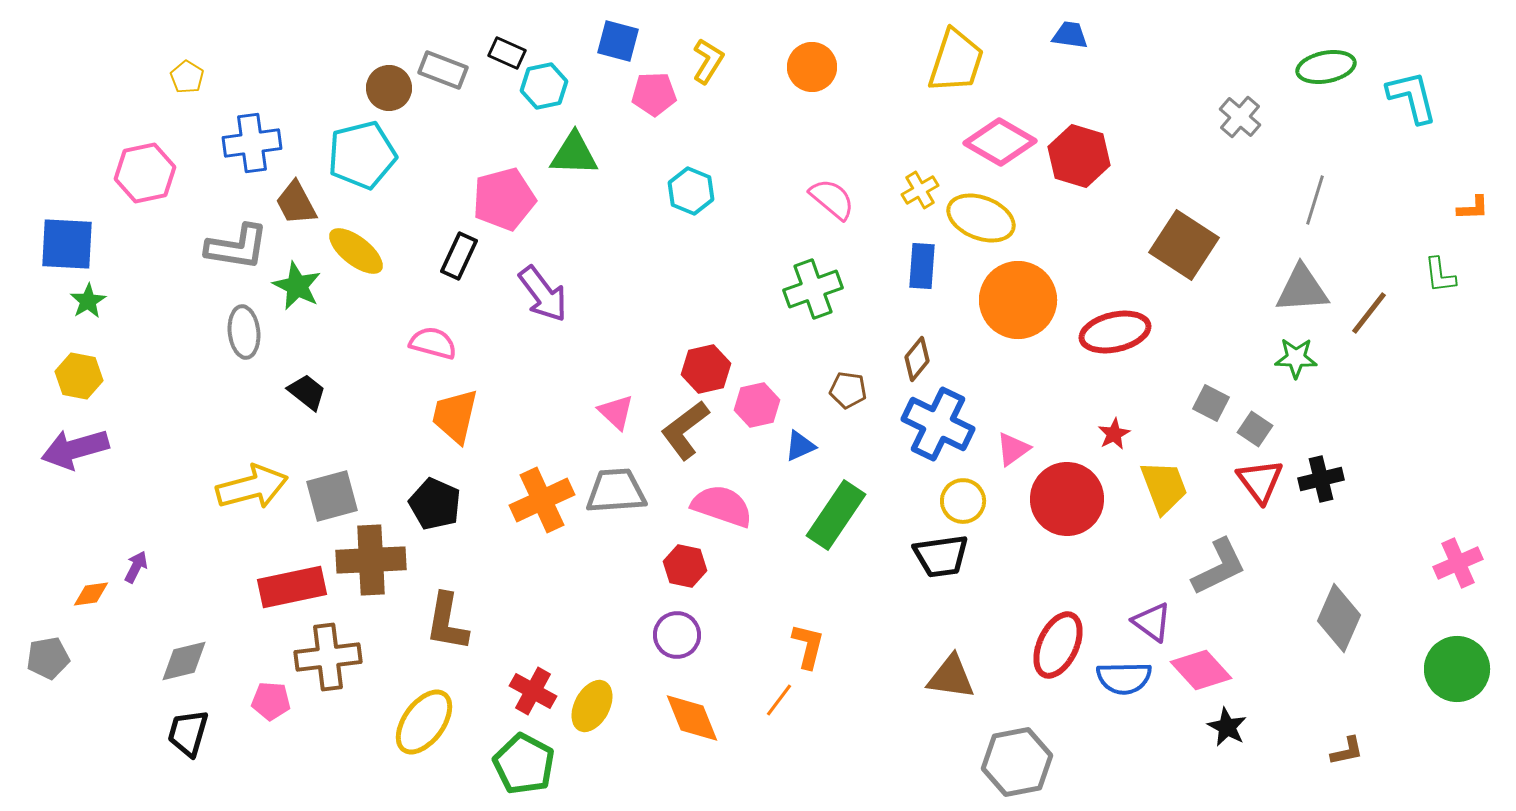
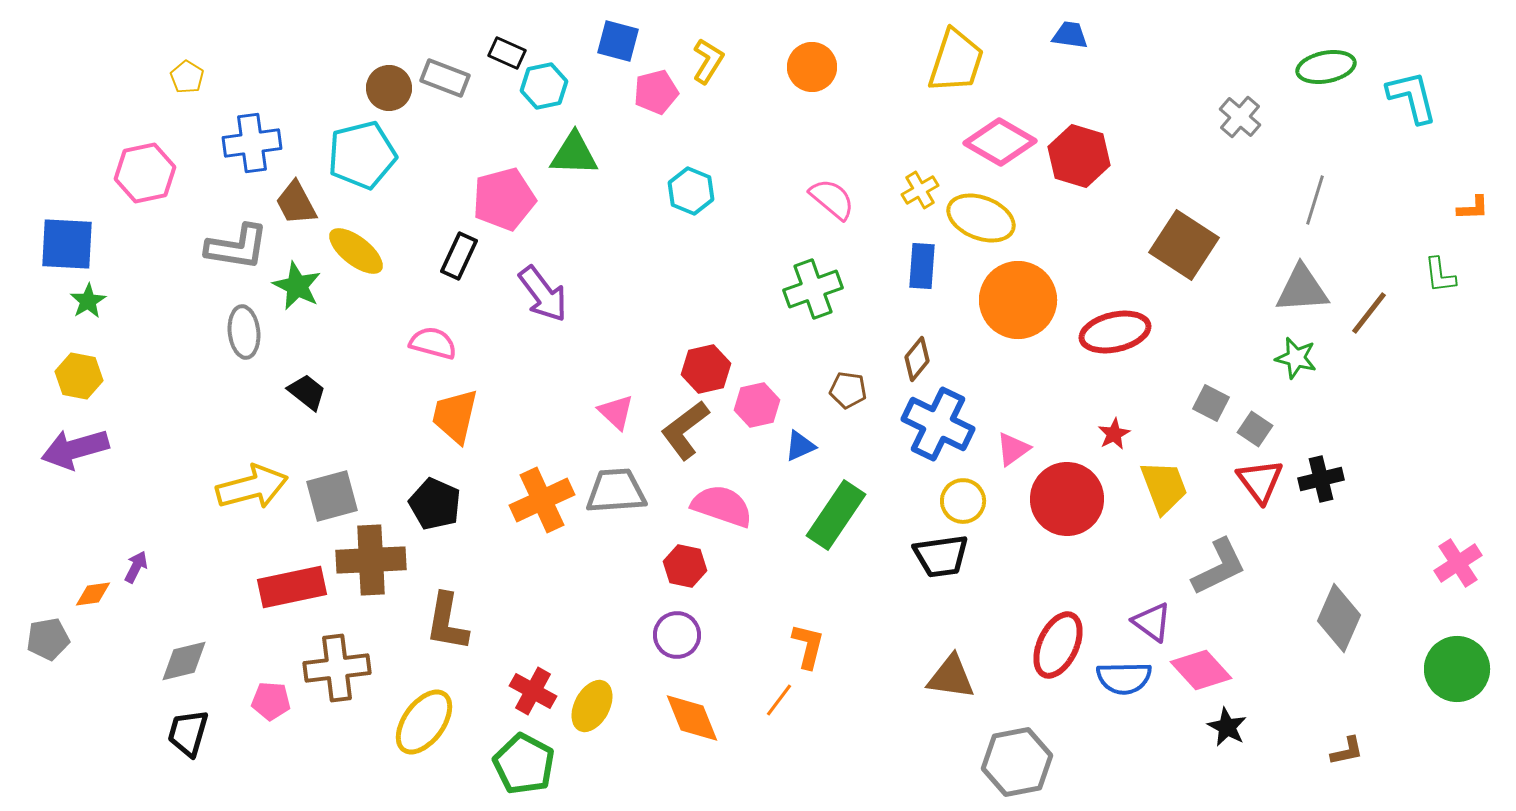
gray rectangle at (443, 70): moved 2 px right, 8 px down
pink pentagon at (654, 94): moved 2 px right, 2 px up; rotated 12 degrees counterclockwise
green star at (1296, 358): rotated 12 degrees clockwise
pink cross at (1458, 563): rotated 9 degrees counterclockwise
orange diamond at (91, 594): moved 2 px right
brown cross at (328, 657): moved 9 px right, 11 px down
gray pentagon at (48, 658): moved 19 px up
